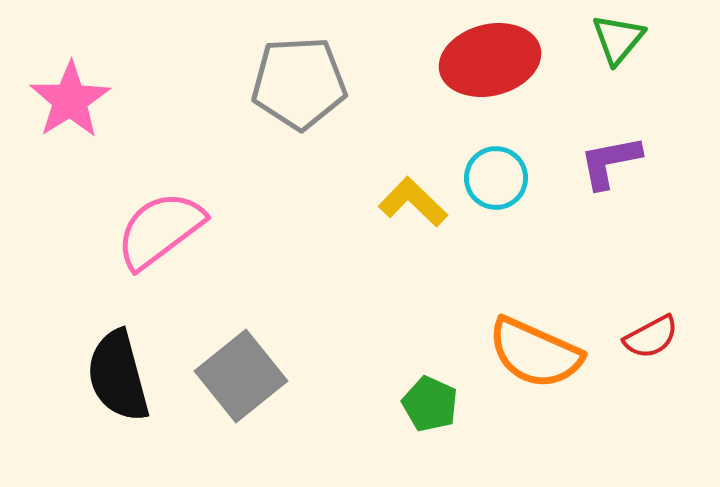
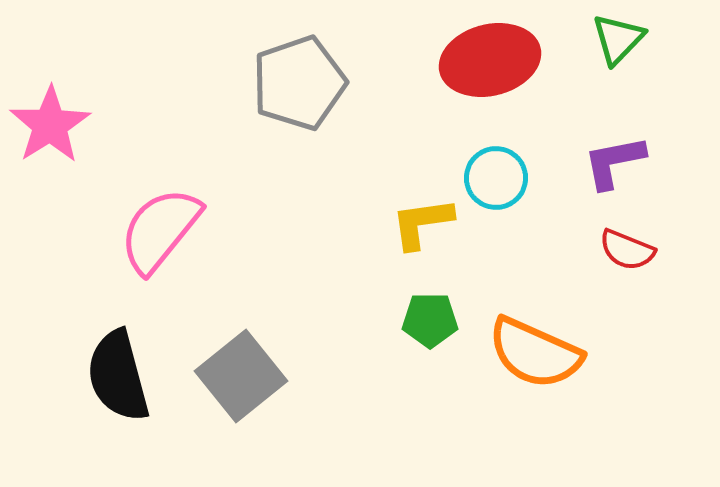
green triangle: rotated 4 degrees clockwise
gray pentagon: rotated 16 degrees counterclockwise
pink star: moved 20 px left, 25 px down
purple L-shape: moved 4 px right
yellow L-shape: moved 9 px right, 21 px down; rotated 52 degrees counterclockwise
pink semicircle: rotated 14 degrees counterclockwise
red semicircle: moved 24 px left, 87 px up; rotated 50 degrees clockwise
green pentagon: moved 84 px up; rotated 24 degrees counterclockwise
